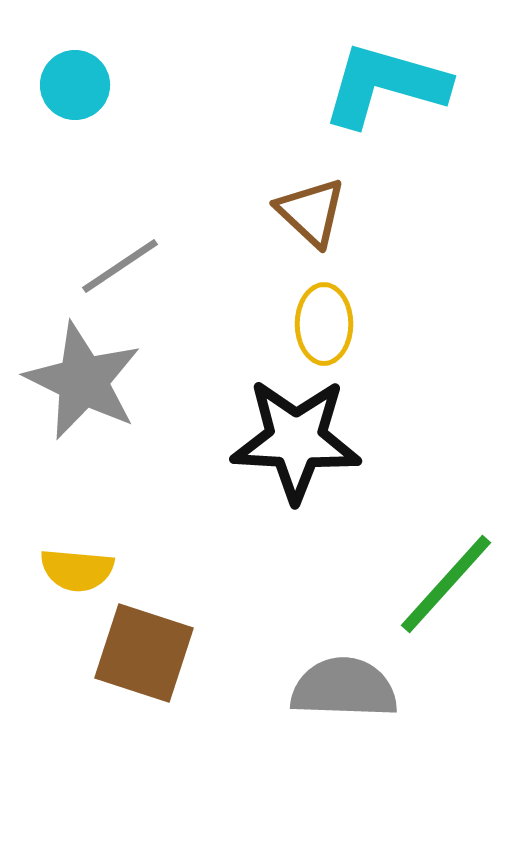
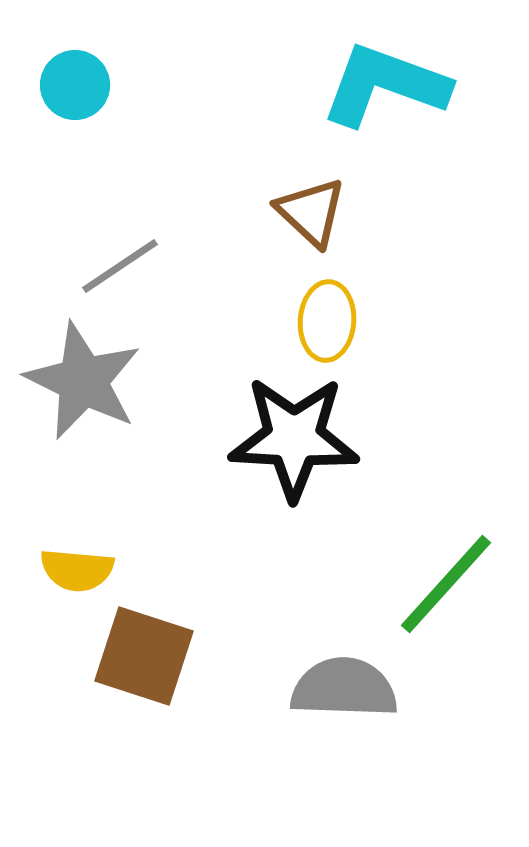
cyan L-shape: rotated 4 degrees clockwise
yellow ellipse: moved 3 px right, 3 px up; rotated 4 degrees clockwise
black star: moved 2 px left, 2 px up
brown square: moved 3 px down
